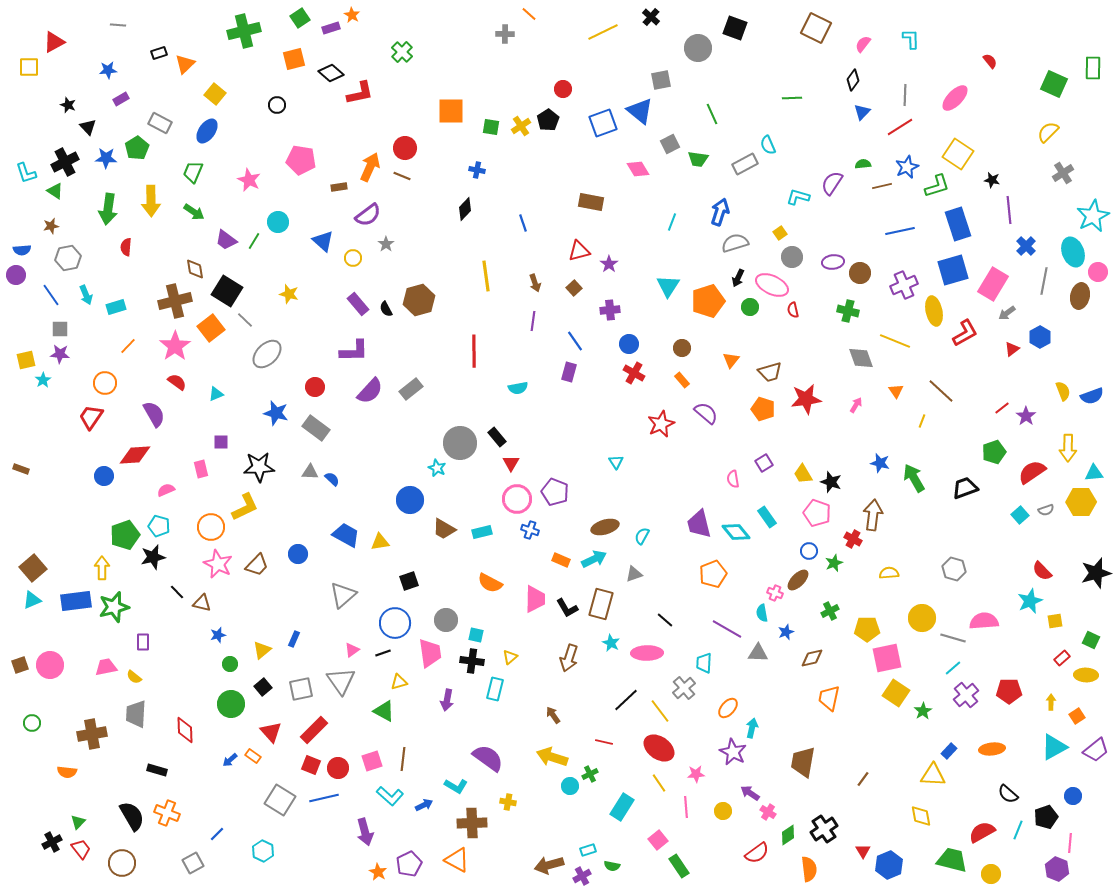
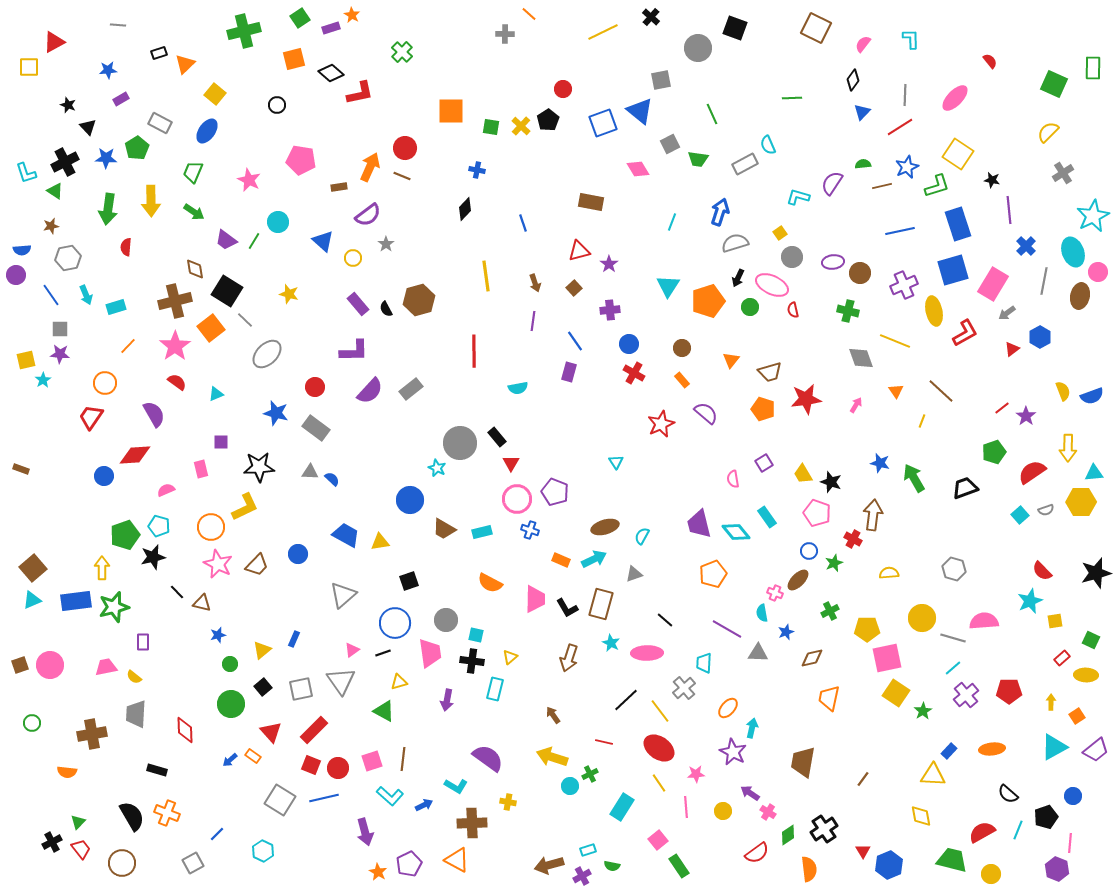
yellow cross at (521, 126): rotated 12 degrees counterclockwise
